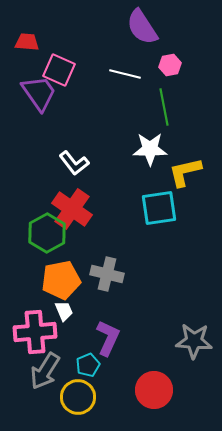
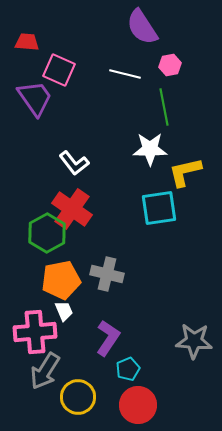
purple trapezoid: moved 4 px left, 5 px down
purple L-shape: rotated 9 degrees clockwise
cyan pentagon: moved 40 px right, 4 px down
red circle: moved 16 px left, 15 px down
